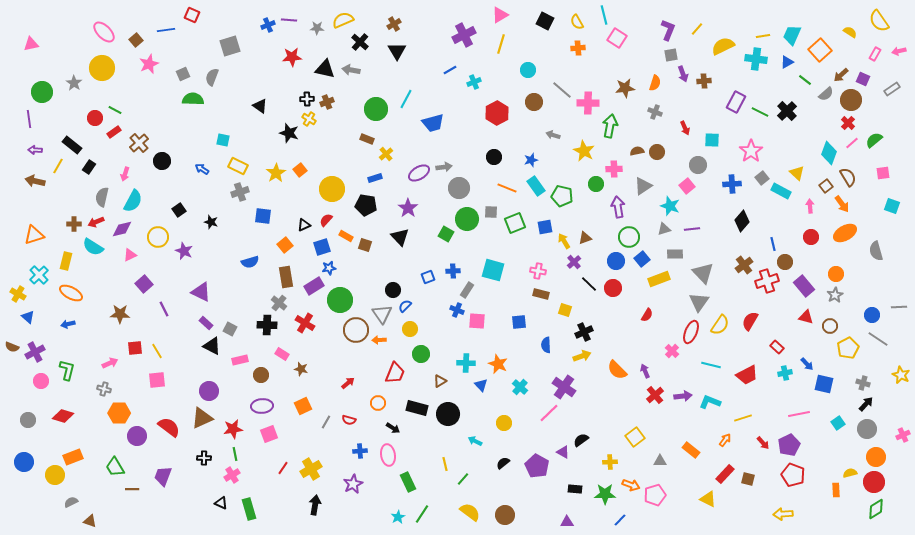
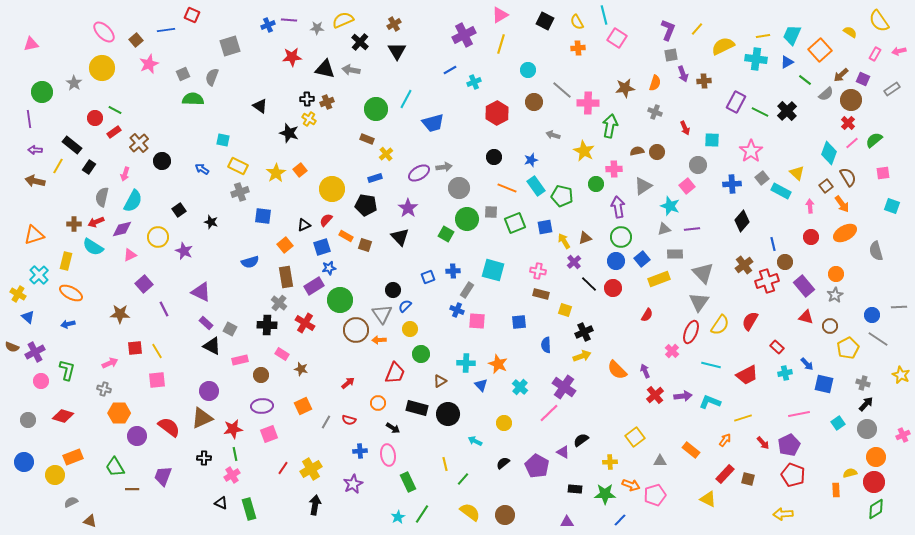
green circle at (629, 237): moved 8 px left
